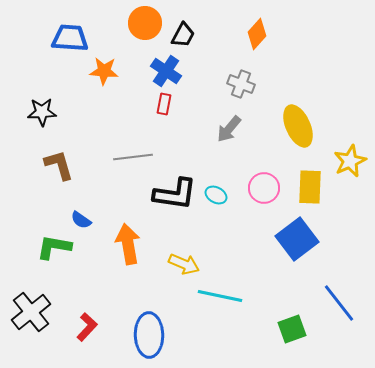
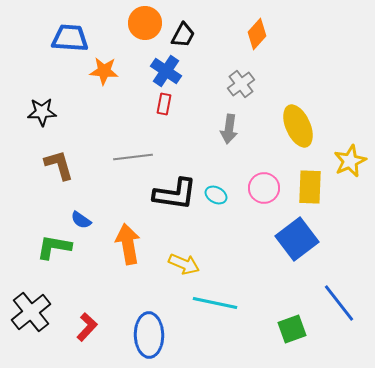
gray cross: rotated 32 degrees clockwise
gray arrow: rotated 32 degrees counterclockwise
cyan line: moved 5 px left, 7 px down
